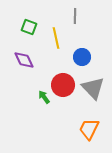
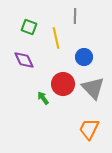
blue circle: moved 2 px right
red circle: moved 1 px up
green arrow: moved 1 px left, 1 px down
